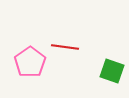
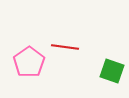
pink pentagon: moved 1 px left
